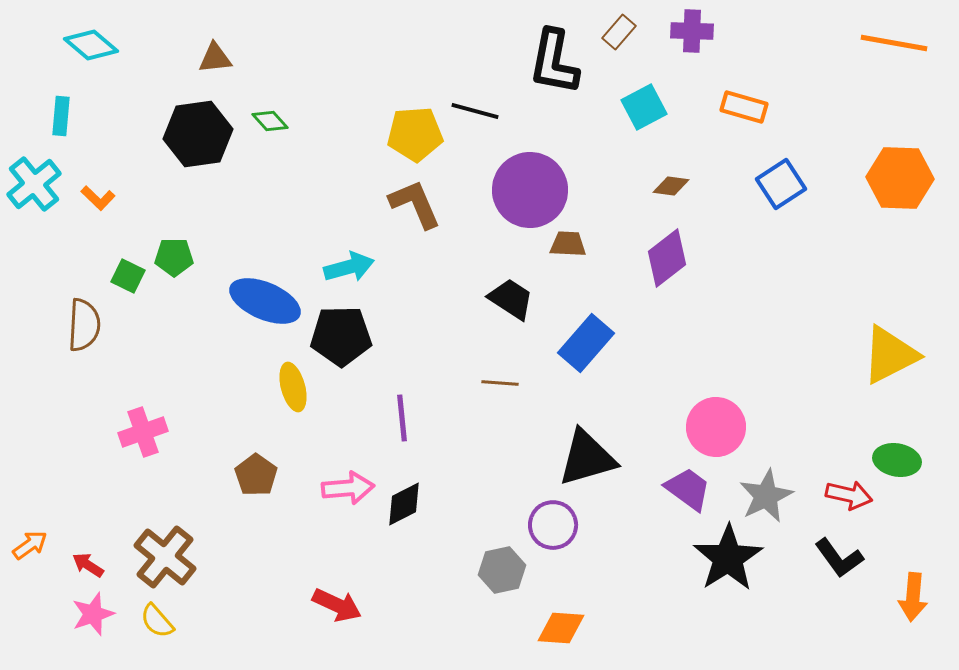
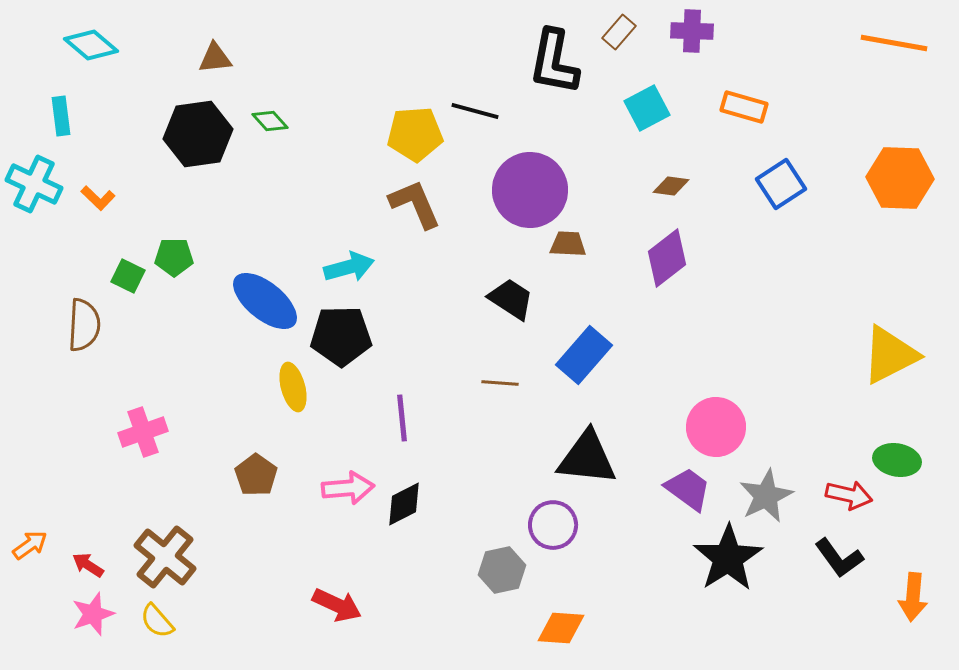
cyan square at (644, 107): moved 3 px right, 1 px down
cyan rectangle at (61, 116): rotated 12 degrees counterclockwise
cyan cross at (34, 184): rotated 26 degrees counterclockwise
blue ellipse at (265, 301): rotated 16 degrees clockwise
blue rectangle at (586, 343): moved 2 px left, 12 px down
black triangle at (587, 458): rotated 22 degrees clockwise
